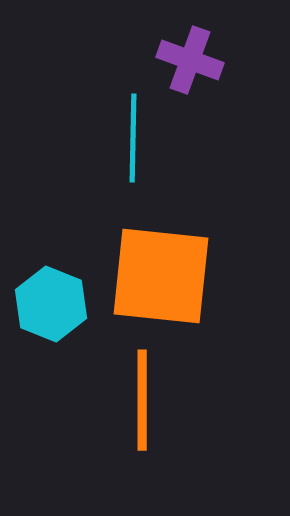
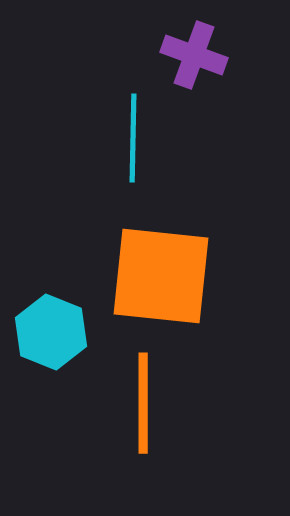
purple cross: moved 4 px right, 5 px up
cyan hexagon: moved 28 px down
orange line: moved 1 px right, 3 px down
